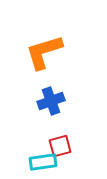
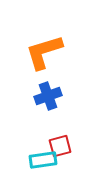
blue cross: moved 3 px left, 5 px up
cyan rectangle: moved 2 px up
